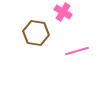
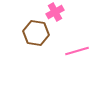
pink cross: moved 8 px left; rotated 30 degrees clockwise
